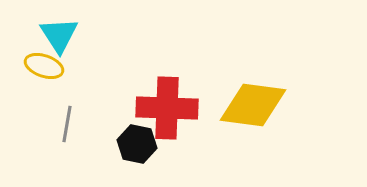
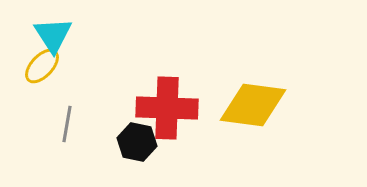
cyan triangle: moved 6 px left
yellow ellipse: moved 2 px left; rotated 66 degrees counterclockwise
black hexagon: moved 2 px up
